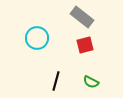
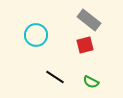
gray rectangle: moved 7 px right, 3 px down
cyan circle: moved 1 px left, 3 px up
black line: moved 1 px left, 4 px up; rotated 72 degrees counterclockwise
